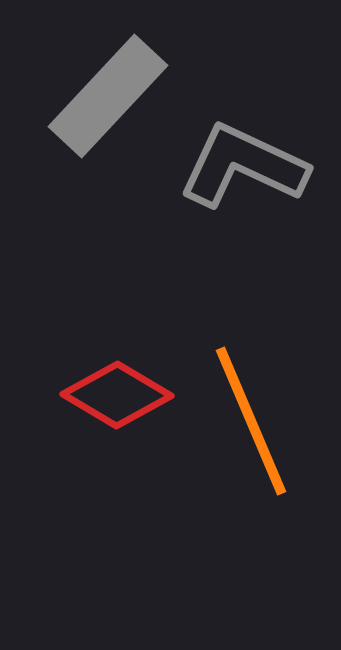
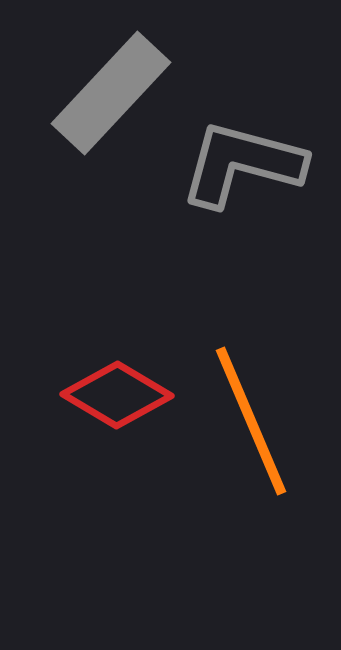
gray rectangle: moved 3 px right, 3 px up
gray L-shape: moved 1 px left, 2 px up; rotated 10 degrees counterclockwise
